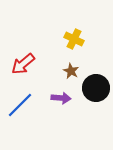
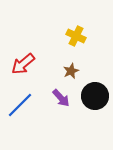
yellow cross: moved 2 px right, 3 px up
brown star: rotated 21 degrees clockwise
black circle: moved 1 px left, 8 px down
purple arrow: rotated 42 degrees clockwise
